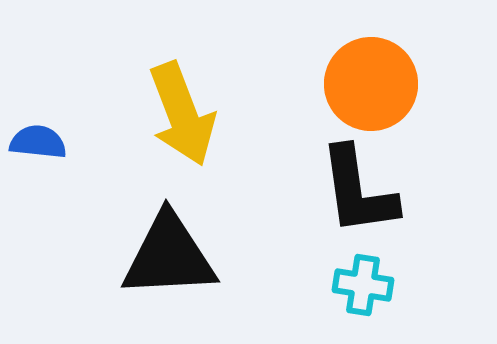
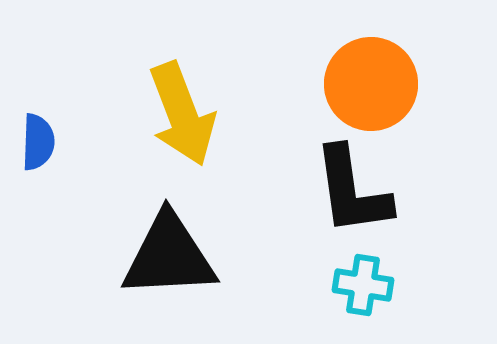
blue semicircle: rotated 86 degrees clockwise
black L-shape: moved 6 px left
